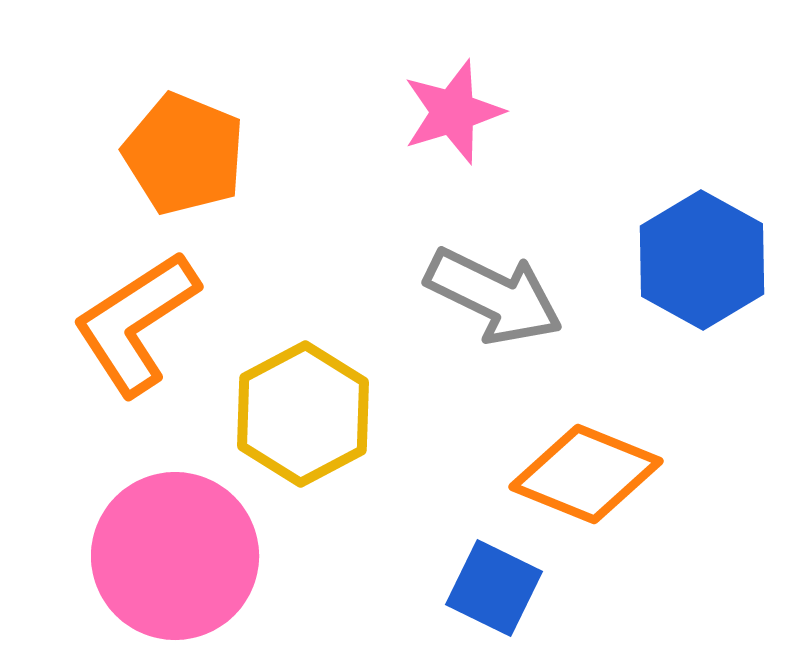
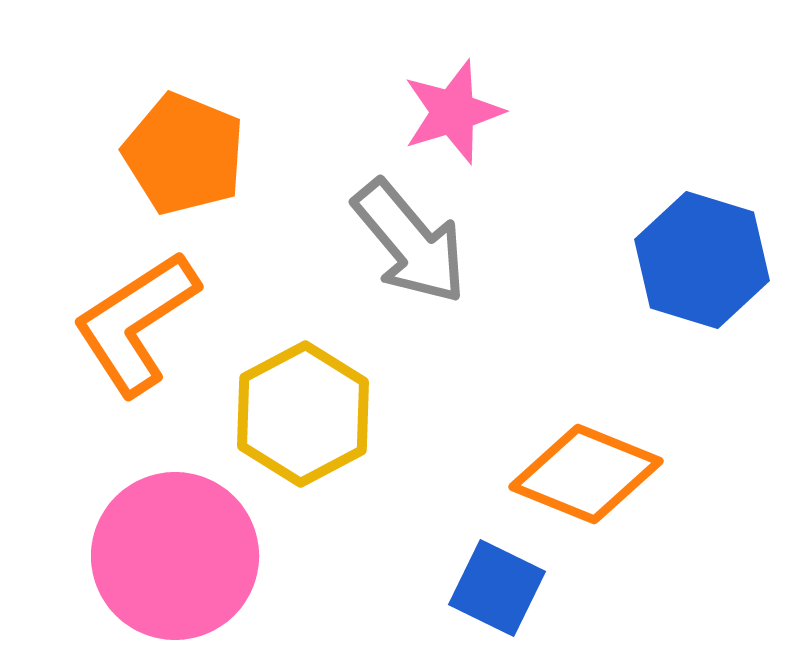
blue hexagon: rotated 12 degrees counterclockwise
gray arrow: moved 84 px left, 54 px up; rotated 24 degrees clockwise
blue square: moved 3 px right
